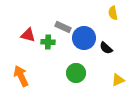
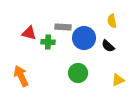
yellow semicircle: moved 1 px left, 8 px down
gray rectangle: rotated 21 degrees counterclockwise
red triangle: moved 1 px right, 2 px up
black semicircle: moved 2 px right, 2 px up
green circle: moved 2 px right
